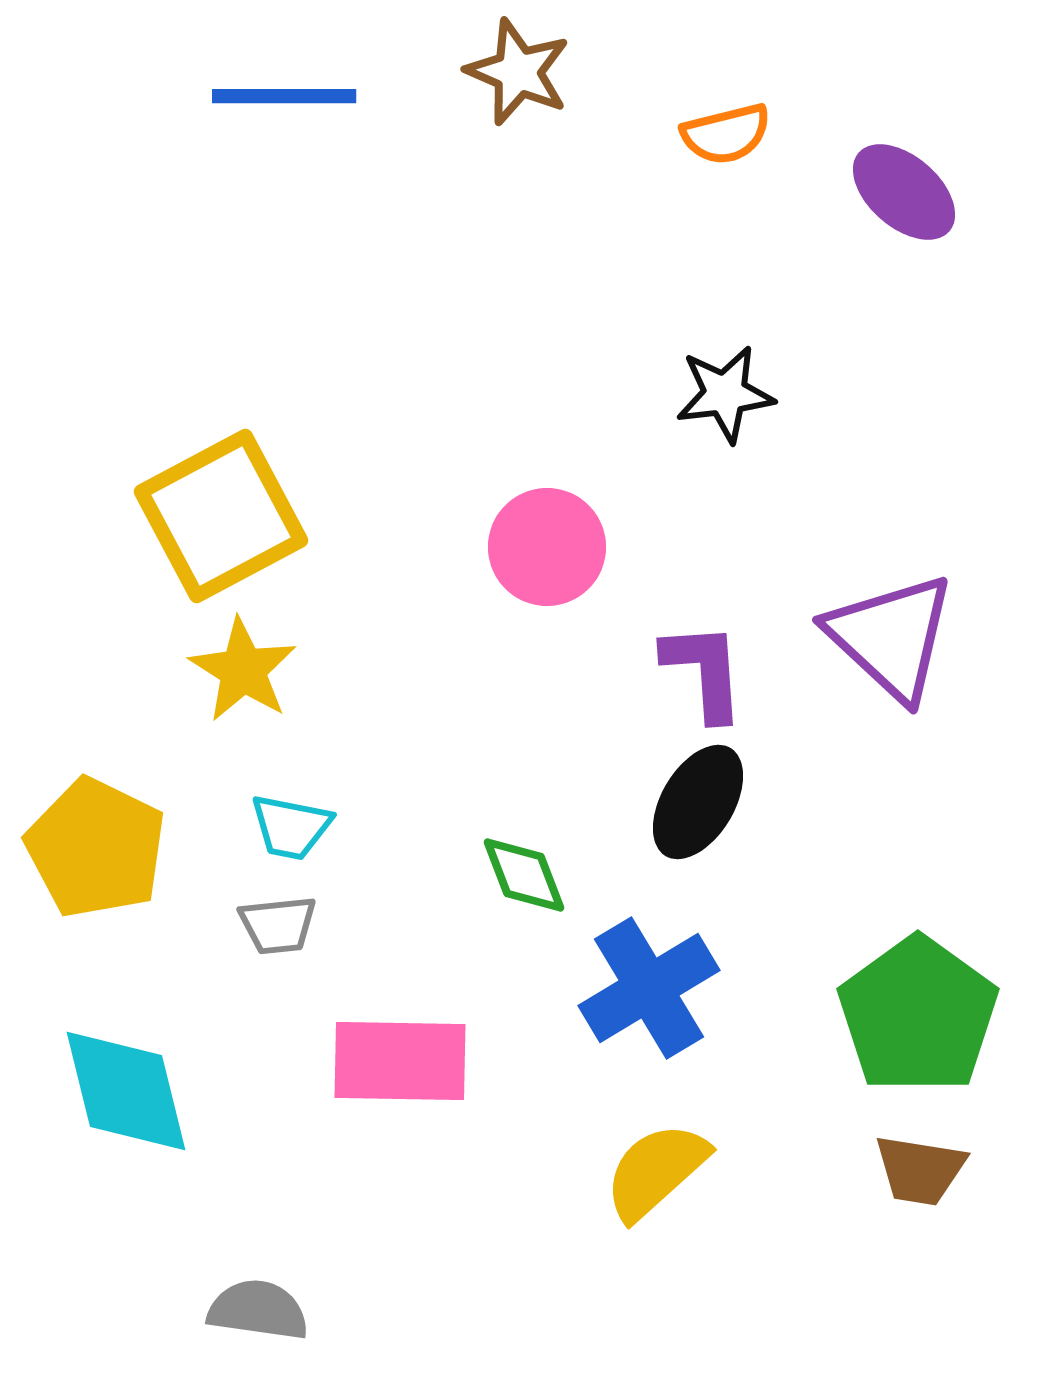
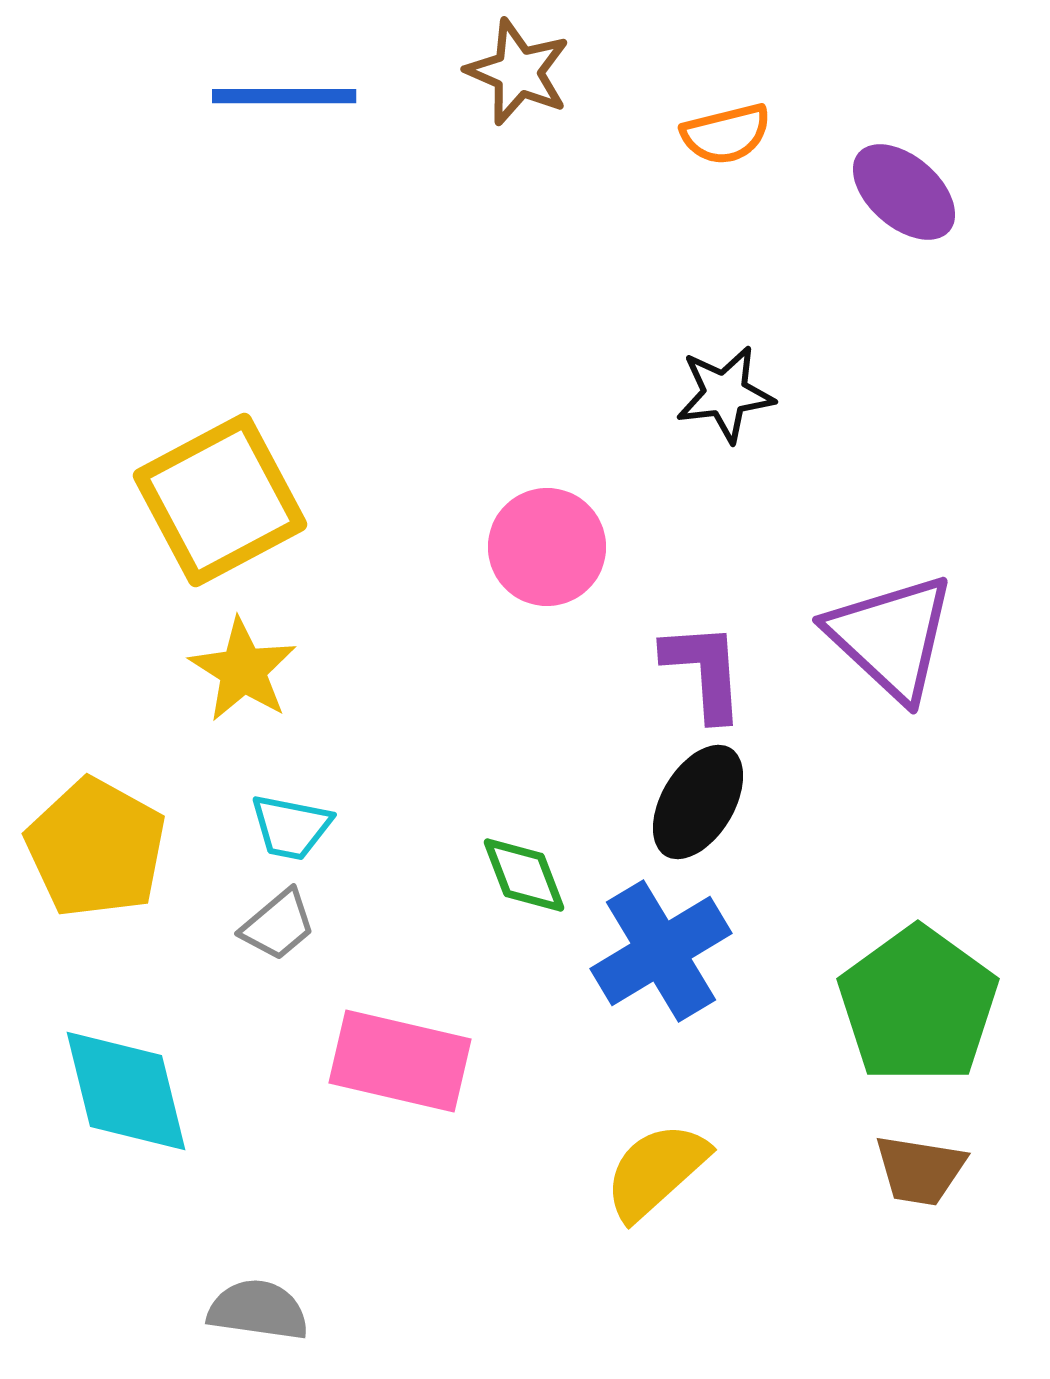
yellow square: moved 1 px left, 16 px up
yellow pentagon: rotated 3 degrees clockwise
gray trapezoid: rotated 34 degrees counterclockwise
blue cross: moved 12 px right, 37 px up
green pentagon: moved 10 px up
pink rectangle: rotated 12 degrees clockwise
